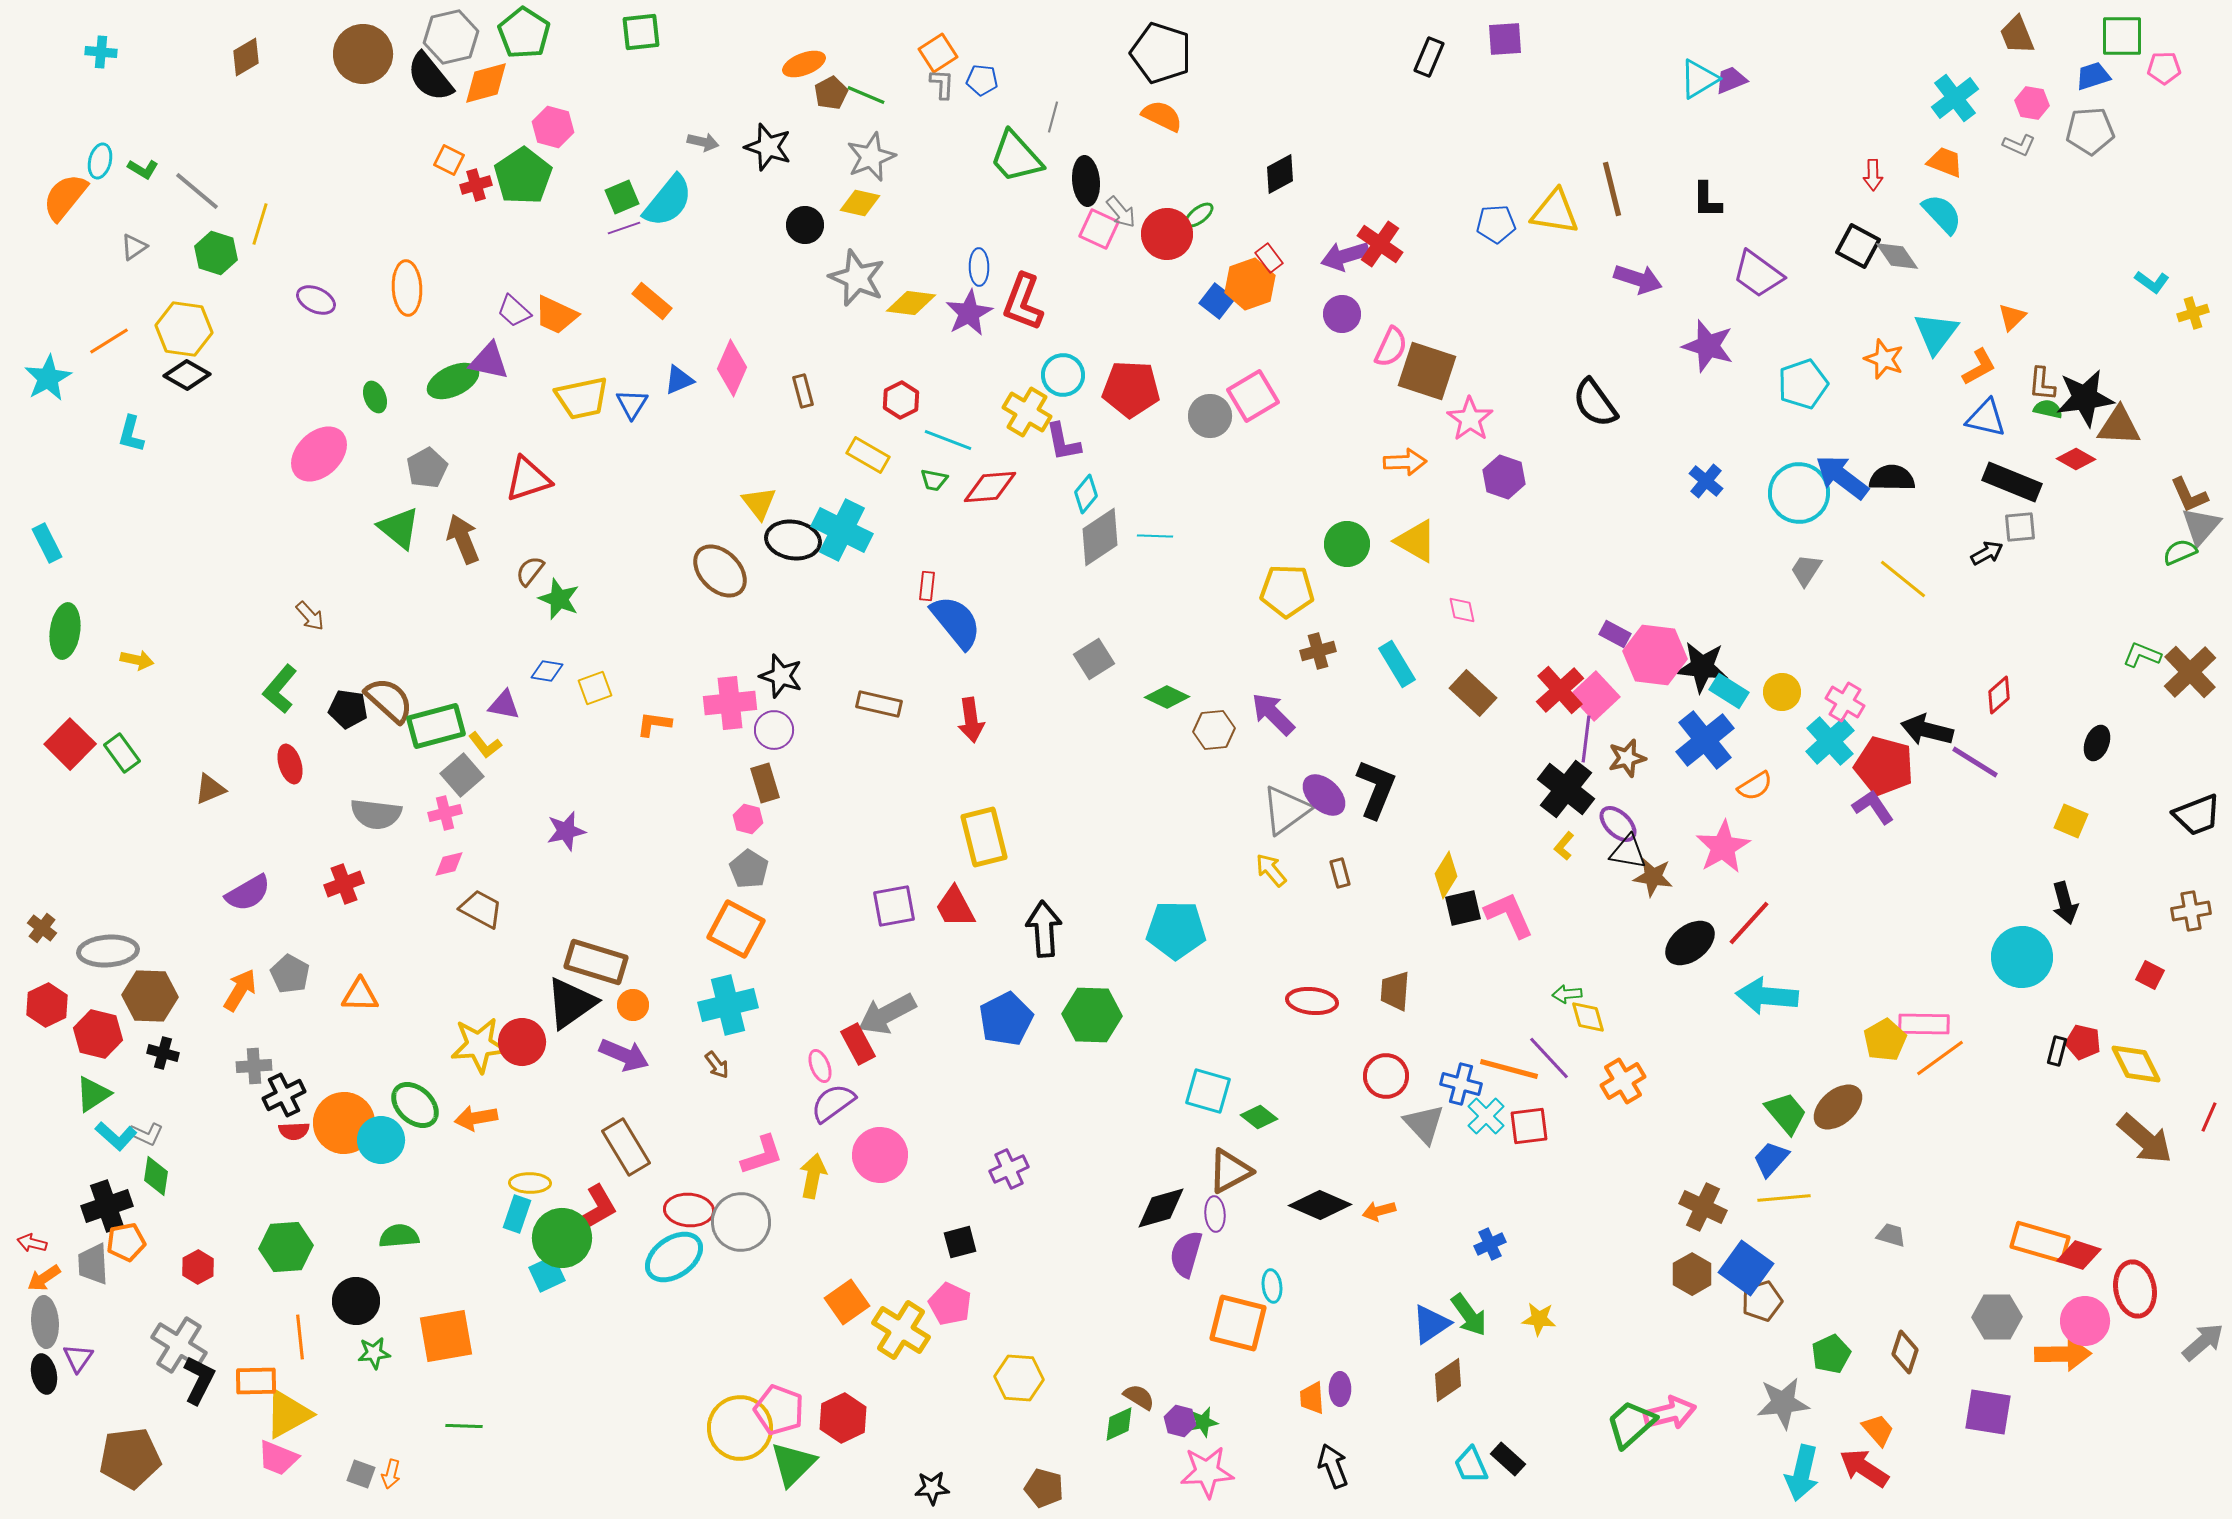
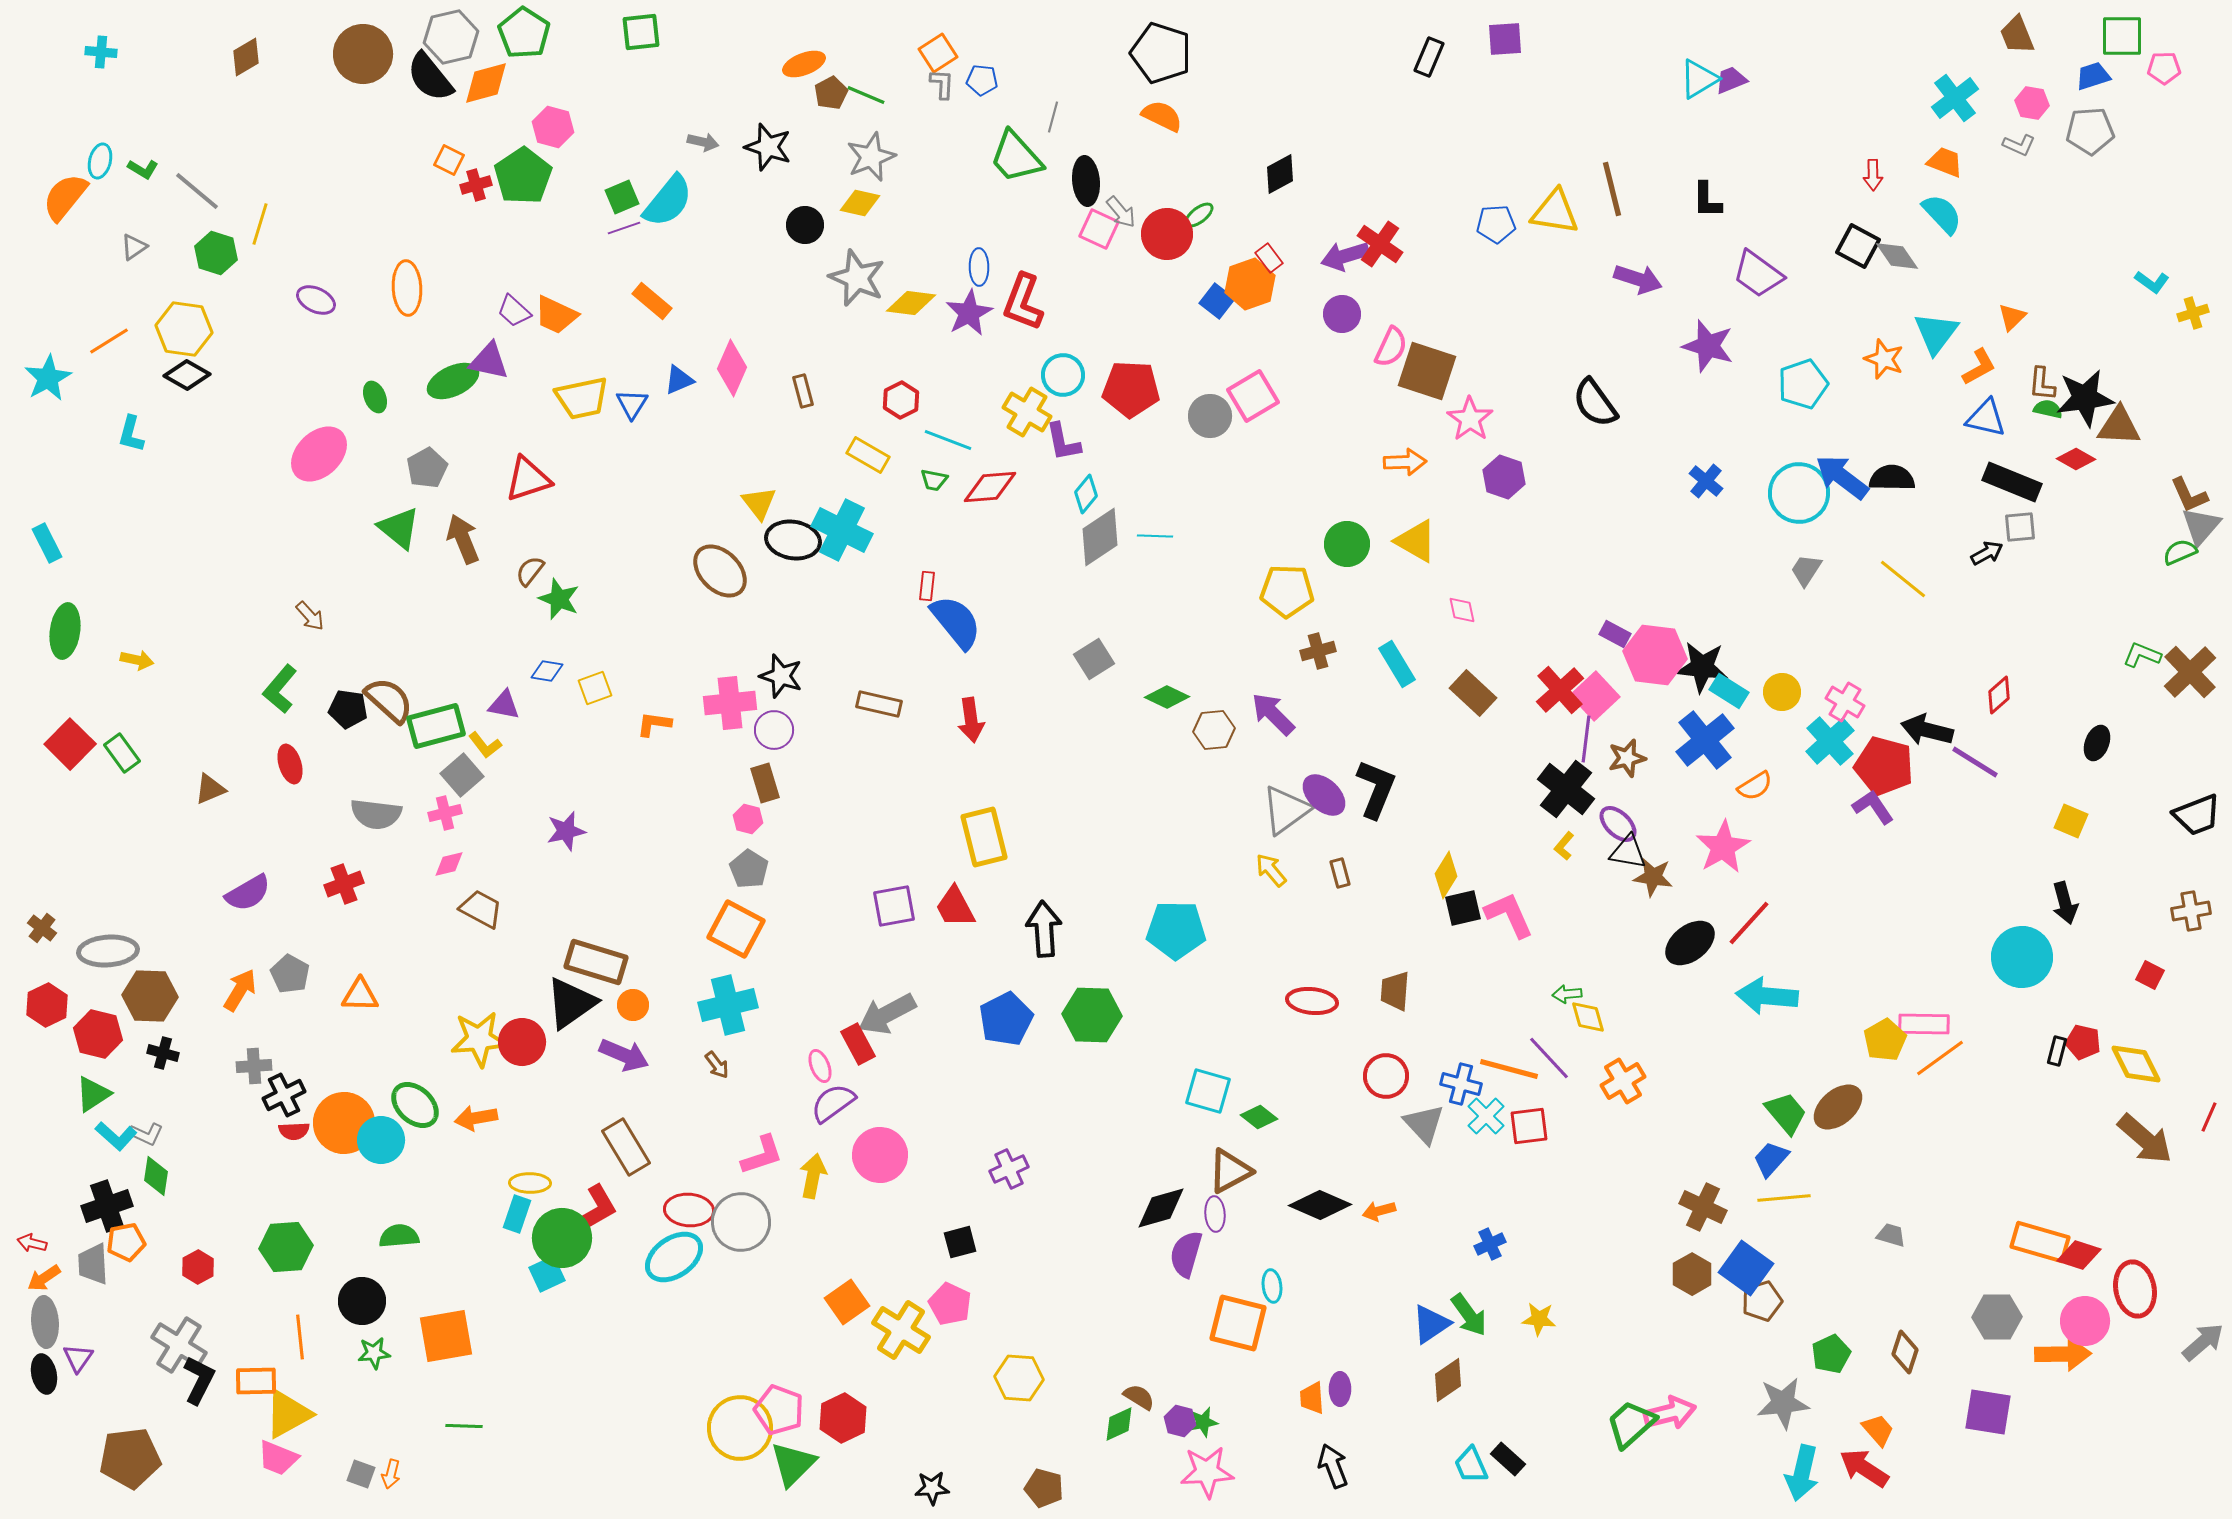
yellow star at (479, 1045): moved 6 px up
black circle at (356, 1301): moved 6 px right
